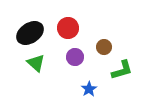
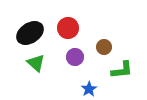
green L-shape: rotated 10 degrees clockwise
